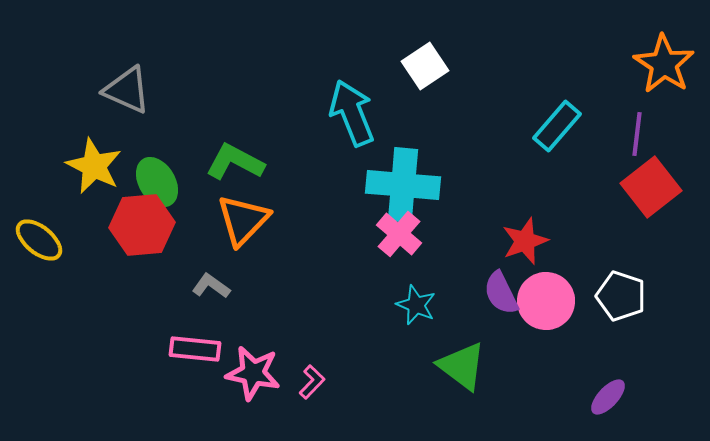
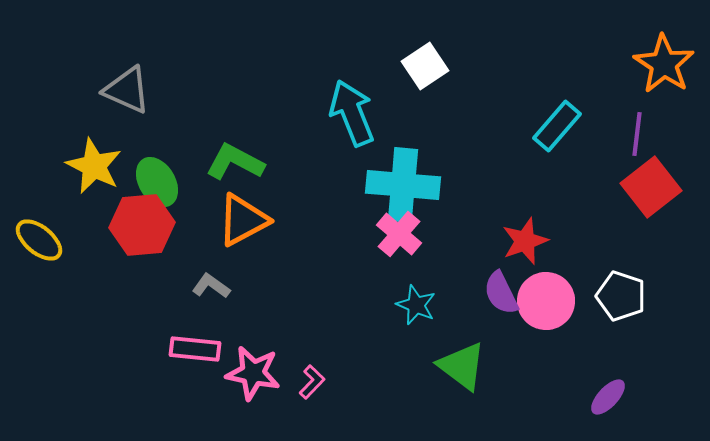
orange triangle: rotated 18 degrees clockwise
